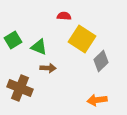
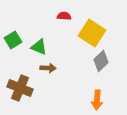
yellow square: moved 10 px right, 6 px up
orange arrow: rotated 78 degrees counterclockwise
